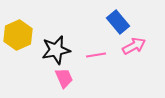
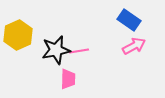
blue rectangle: moved 11 px right, 2 px up; rotated 15 degrees counterclockwise
pink line: moved 17 px left, 4 px up
pink trapezoid: moved 4 px right, 1 px down; rotated 25 degrees clockwise
